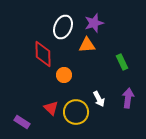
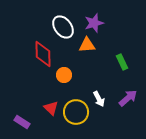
white ellipse: rotated 60 degrees counterclockwise
purple arrow: rotated 42 degrees clockwise
